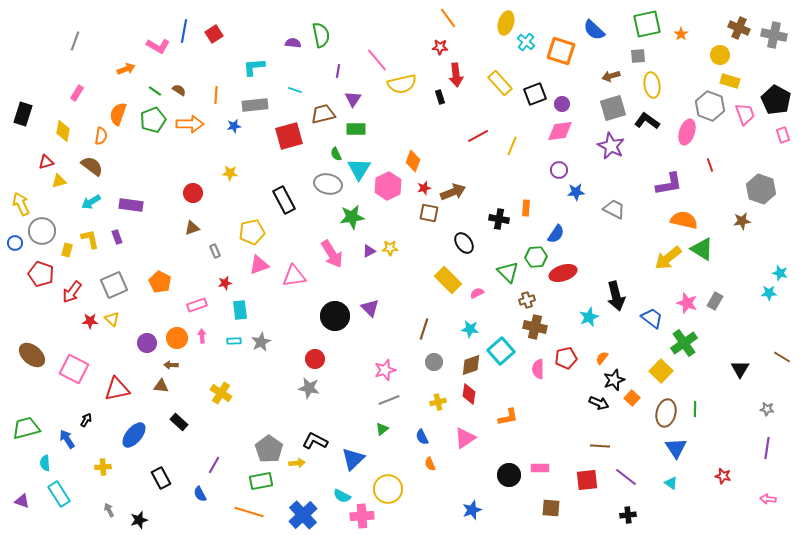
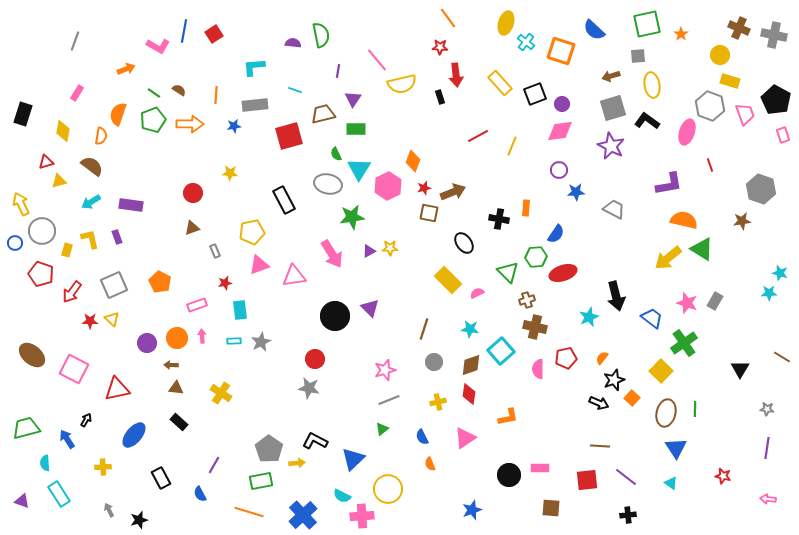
green line at (155, 91): moved 1 px left, 2 px down
brown triangle at (161, 386): moved 15 px right, 2 px down
